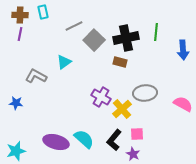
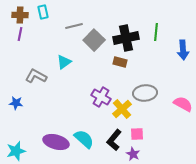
gray line: rotated 12 degrees clockwise
